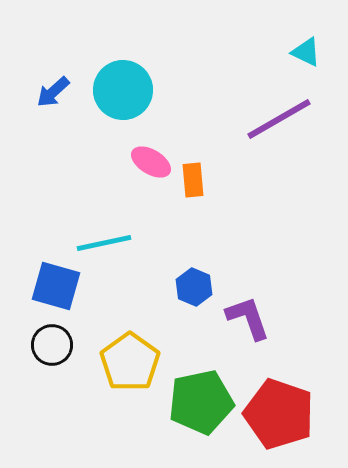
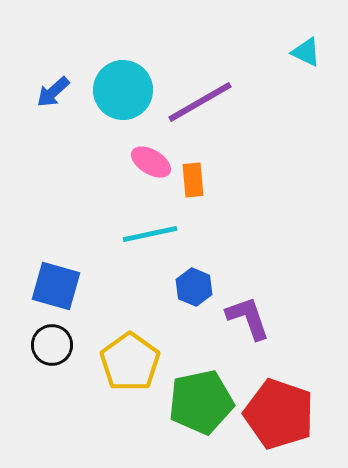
purple line: moved 79 px left, 17 px up
cyan line: moved 46 px right, 9 px up
